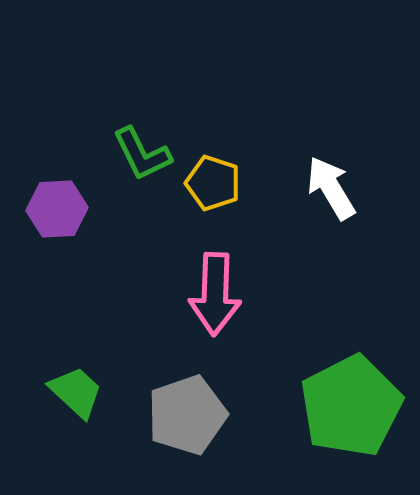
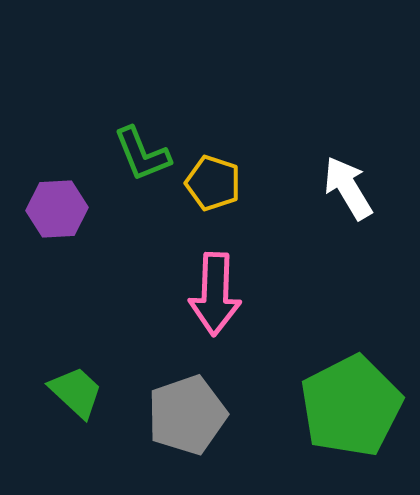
green L-shape: rotated 4 degrees clockwise
white arrow: moved 17 px right
